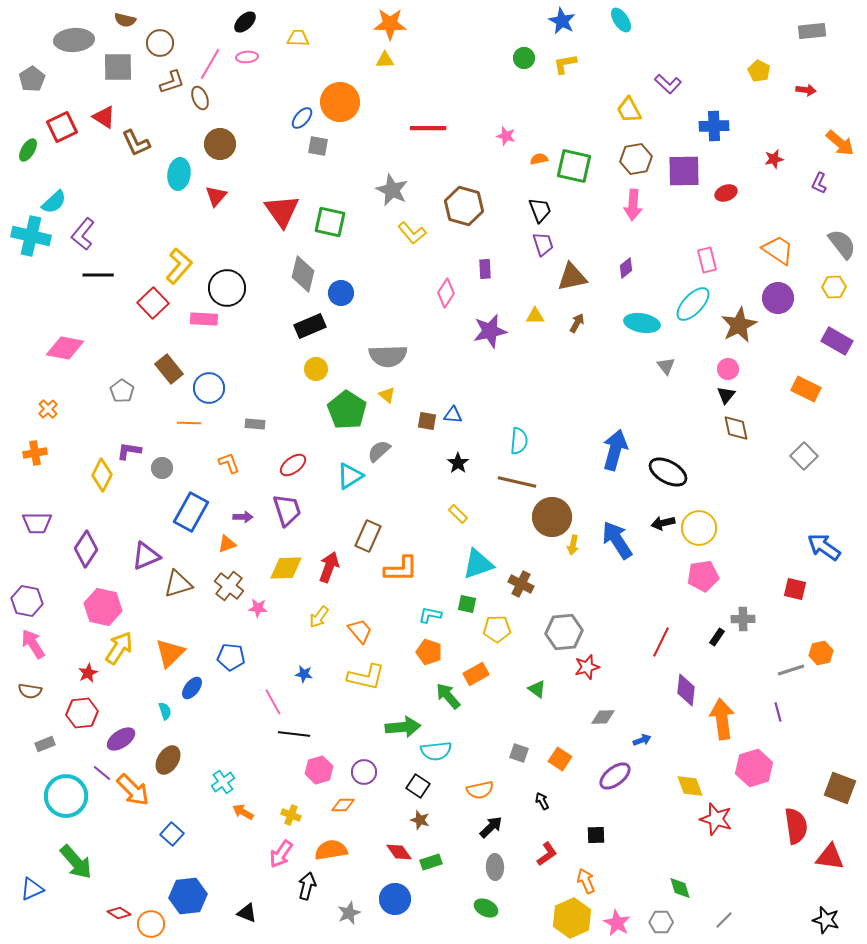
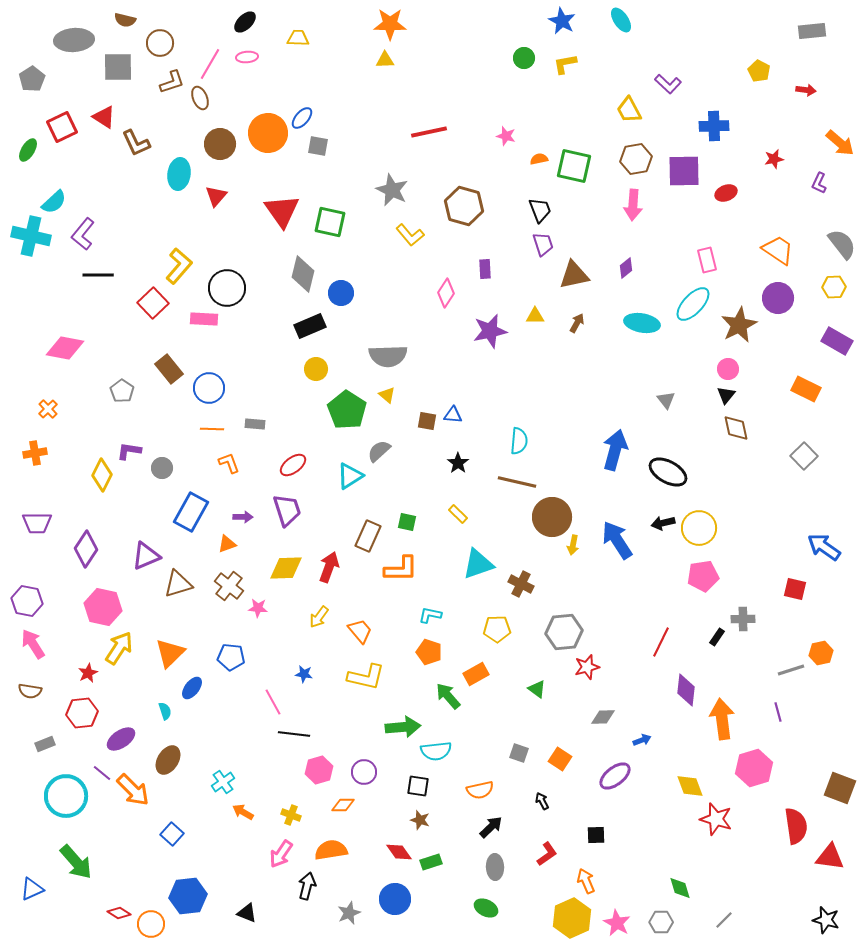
orange circle at (340, 102): moved 72 px left, 31 px down
red line at (428, 128): moved 1 px right, 4 px down; rotated 12 degrees counterclockwise
yellow L-shape at (412, 233): moved 2 px left, 2 px down
brown triangle at (572, 277): moved 2 px right, 2 px up
gray triangle at (666, 366): moved 34 px down
orange line at (189, 423): moved 23 px right, 6 px down
green square at (467, 604): moved 60 px left, 82 px up
black square at (418, 786): rotated 25 degrees counterclockwise
